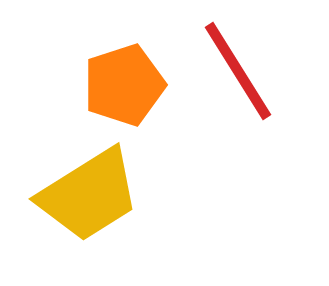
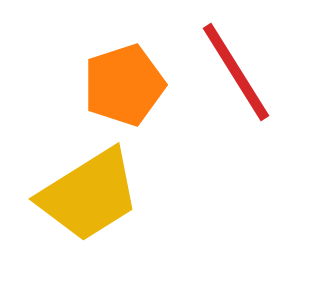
red line: moved 2 px left, 1 px down
